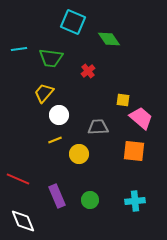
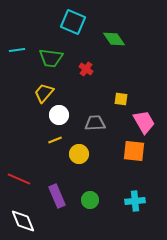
green diamond: moved 5 px right
cyan line: moved 2 px left, 1 px down
red cross: moved 2 px left, 2 px up; rotated 16 degrees counterclockwise
yellow square: moved 2 px left, 1 px up
pink trapezoid: moved 3 px right, 4 px down; rotated 20 degrees clockwise
gray trapezoid: moved 3 px left, 4 px up
red line: moved 1 px right
